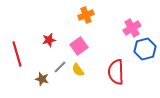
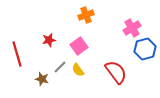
red semicircle: rotated 145 degrees clockwise
